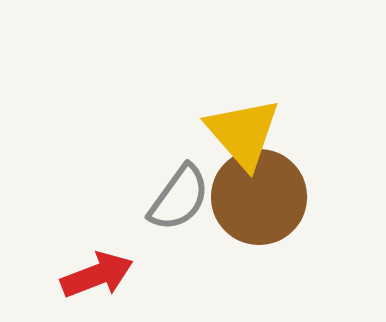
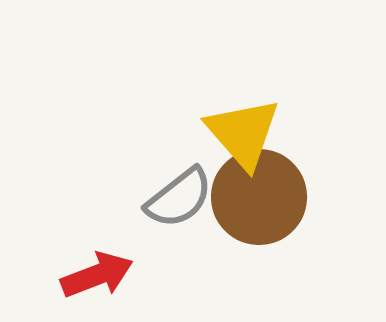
gray semicircle: rotated 16 degrees clockwise
